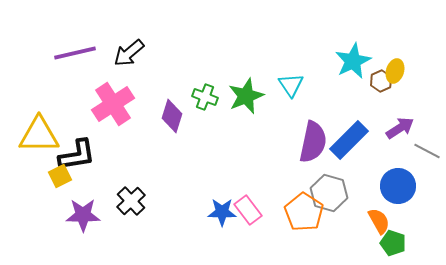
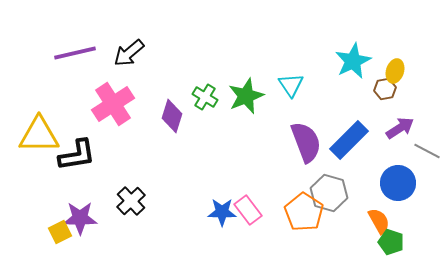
brown hexagon: moved 4 px right, 8 px down; rotated 15 degrees clockwise
green cross: rotated 10 degrees clockwise
purple semicircle: moved 7 px left; rotated 33 degrees counterclockwise
yellow square: moved 56 px down
blue circle: moved 3 px up
purple star: moved 3 px left, 3 px down
green pentagon: moved 2 px left, 1 px up
